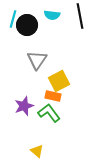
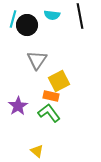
orange rectangle: moved 2 px left
purple star: moved 6 px left; rotated 12 degrees counterclockwise
